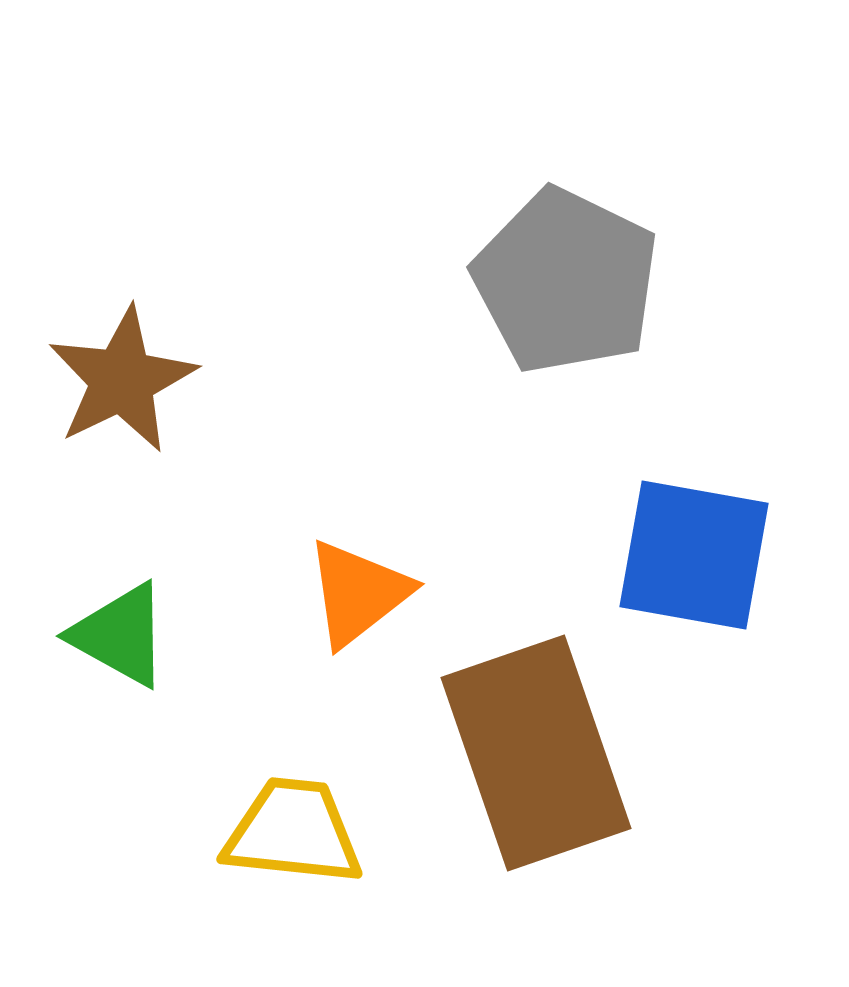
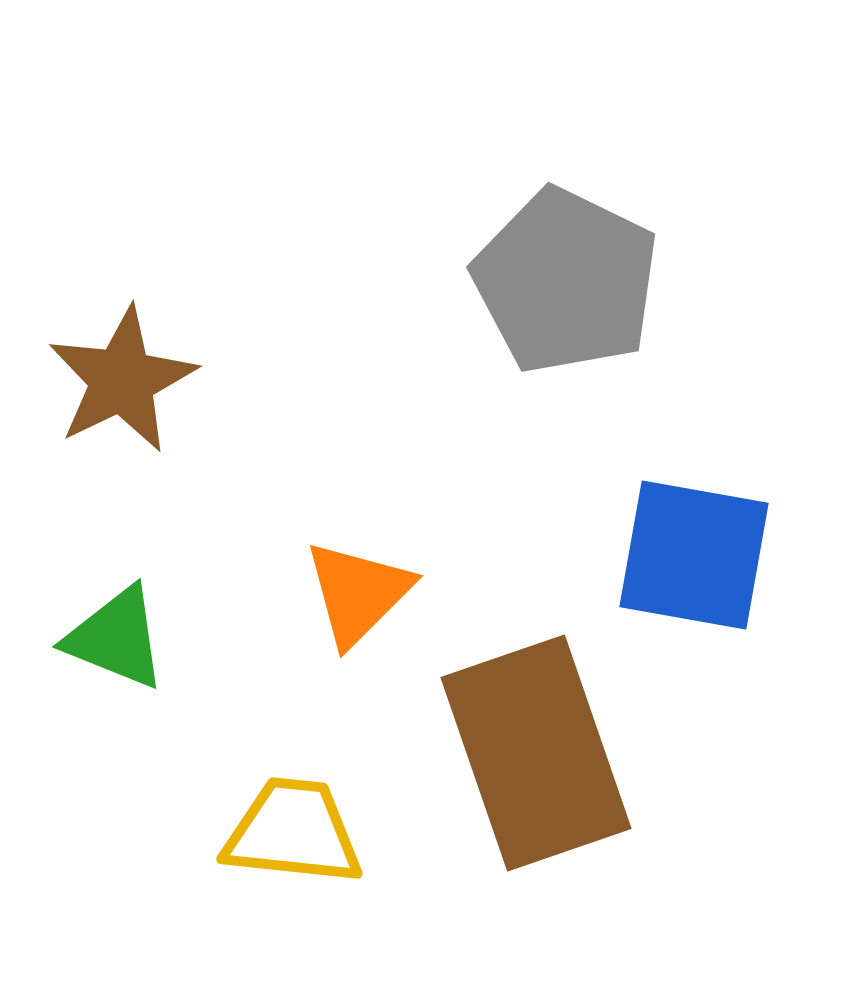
orange triangle: rotated 7 degrees counterclockwise
green triangle: moved 4 px left, 3 px down; rotated 7 degrees counterclockwise
